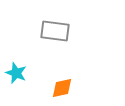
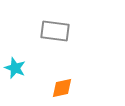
cyan star: moved 1 px left, 5 px up
